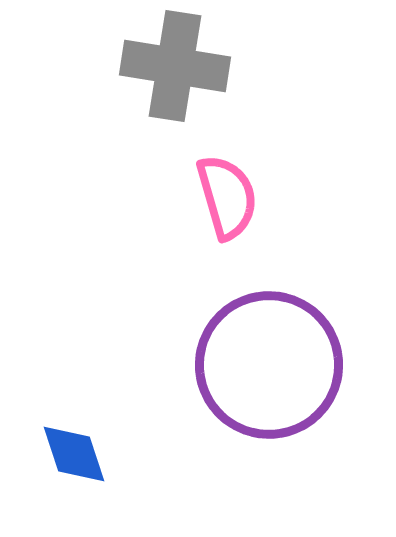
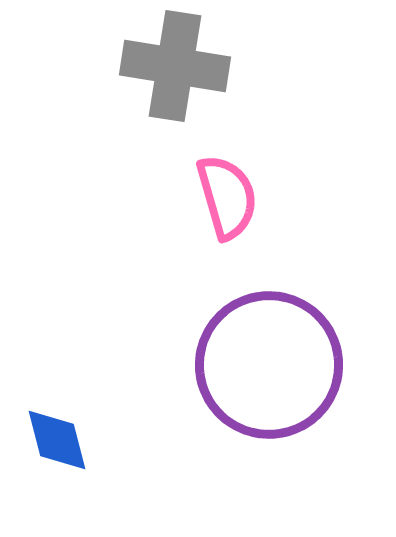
blue diamond: moved 17 px left, 14 px up; rotated 4 degrees clockwise
